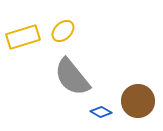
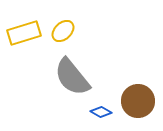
yellow rectangle: moved 1 px right, 4 px up
